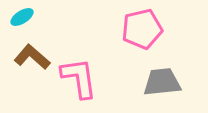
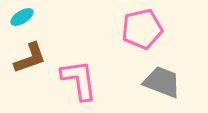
brown L-shape: moved 2 px left, 1 px down; rotated 120 degrees clockwise
pink L-shape: moved 2 px down
gray trapezoid: rotated 27 degrees clockwise
